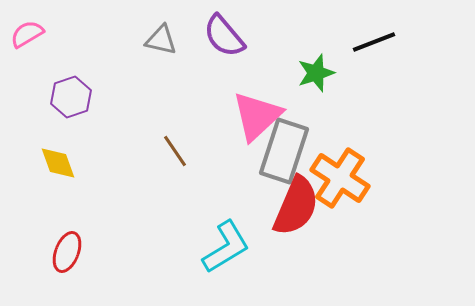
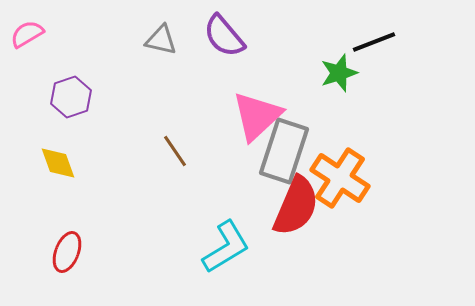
green star: moved 23 px right
